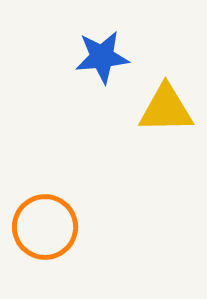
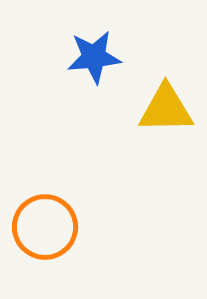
blue star: moved 8 px left
